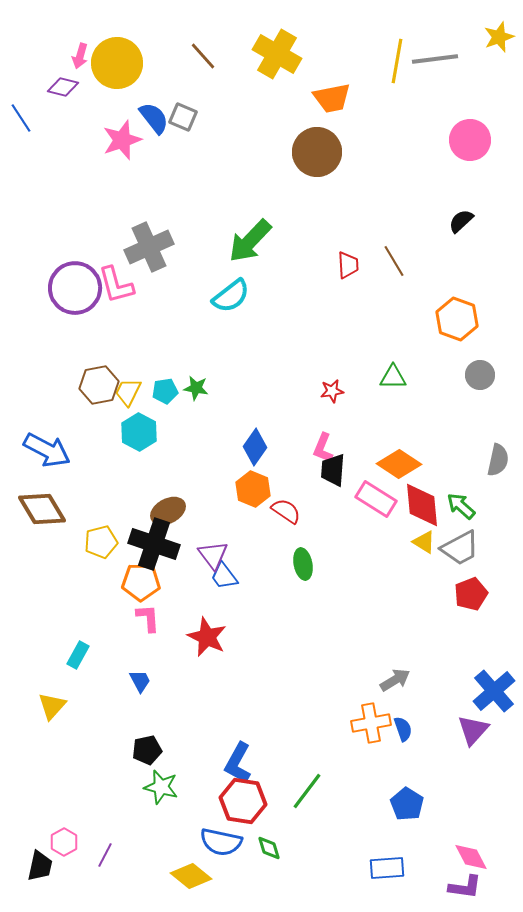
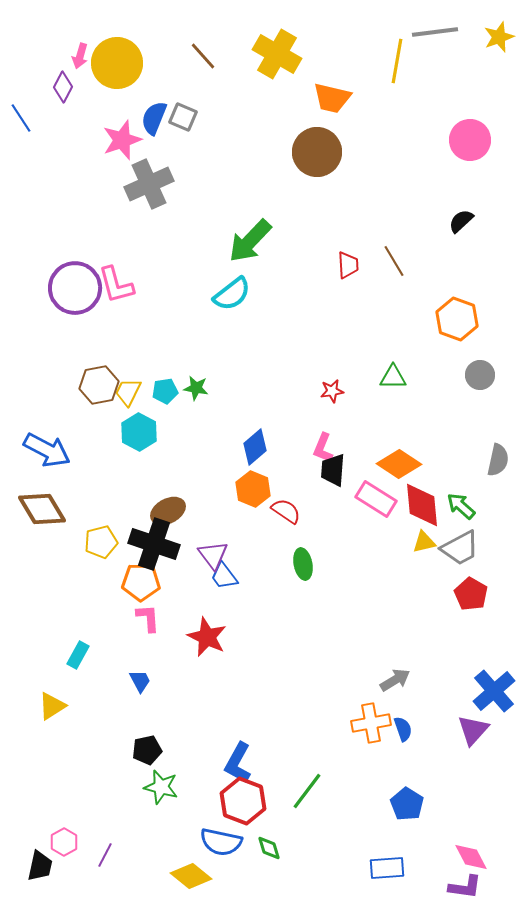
gray line at (435, 59): moved 27 px up
purple diamond at (63, 87): rotated 76 degrees counterclockwise
orange trapezoid at (332, 98): rotated 24 degrees clockwise
blue semicircle at (154, 118): rotated 120 degrees counterclockwise
gray cross at (149, 247): moved 63 px up
cyan semicircle at (231, 296): moved 1 px right, 2 px up
blue diamond at (255, 447): rotated 15 degrees clockwise
yellow triangle at (424, 542): rotated 45 degrees counterclockwise
red pentagon at (471, 594): rotated 20 degrees counterclockwise
yellow triangle at (52, 706): rotated 16 degrees clockwise
red hexagon at (243, 801): rotated 12 degrees clockwise
